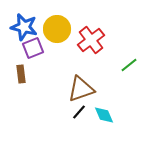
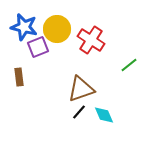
red cross: rotated 20 degrees counterclockwise
purple square: moved 5 px right, 1 px up
brown rectangle: moved 2 px left, 3 px down
